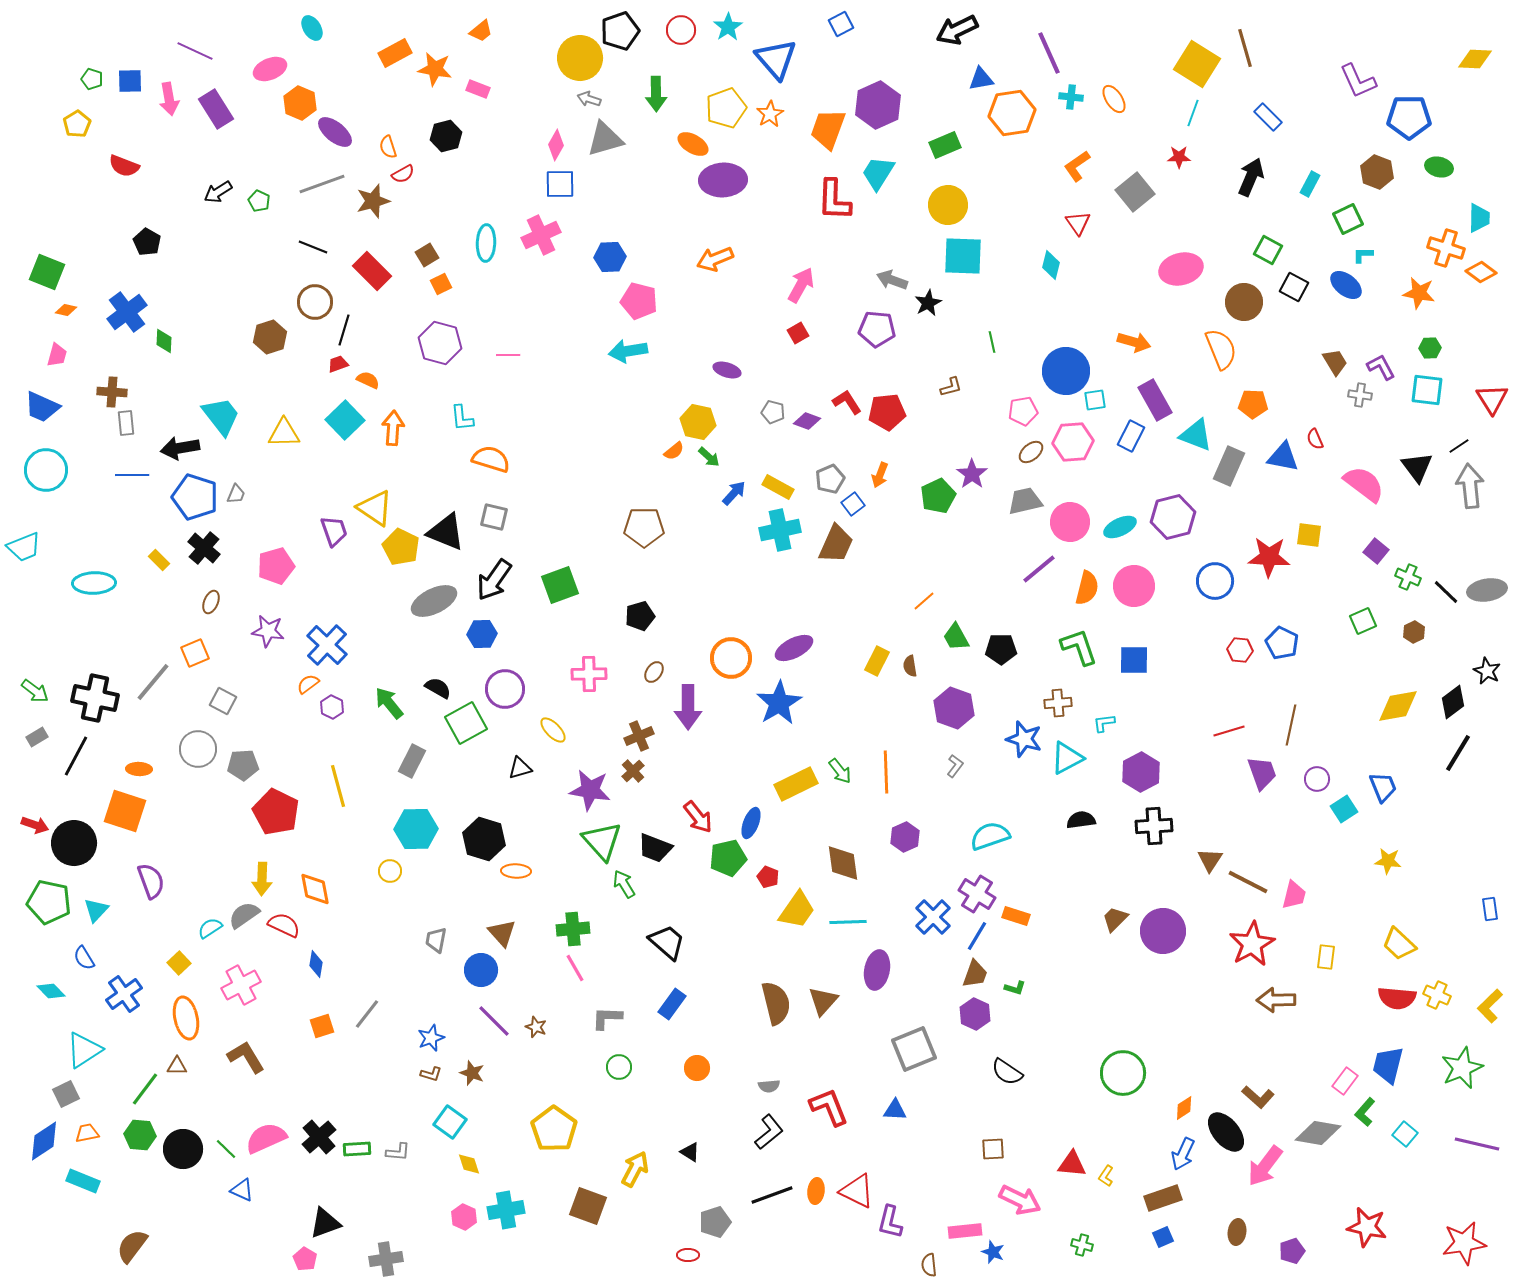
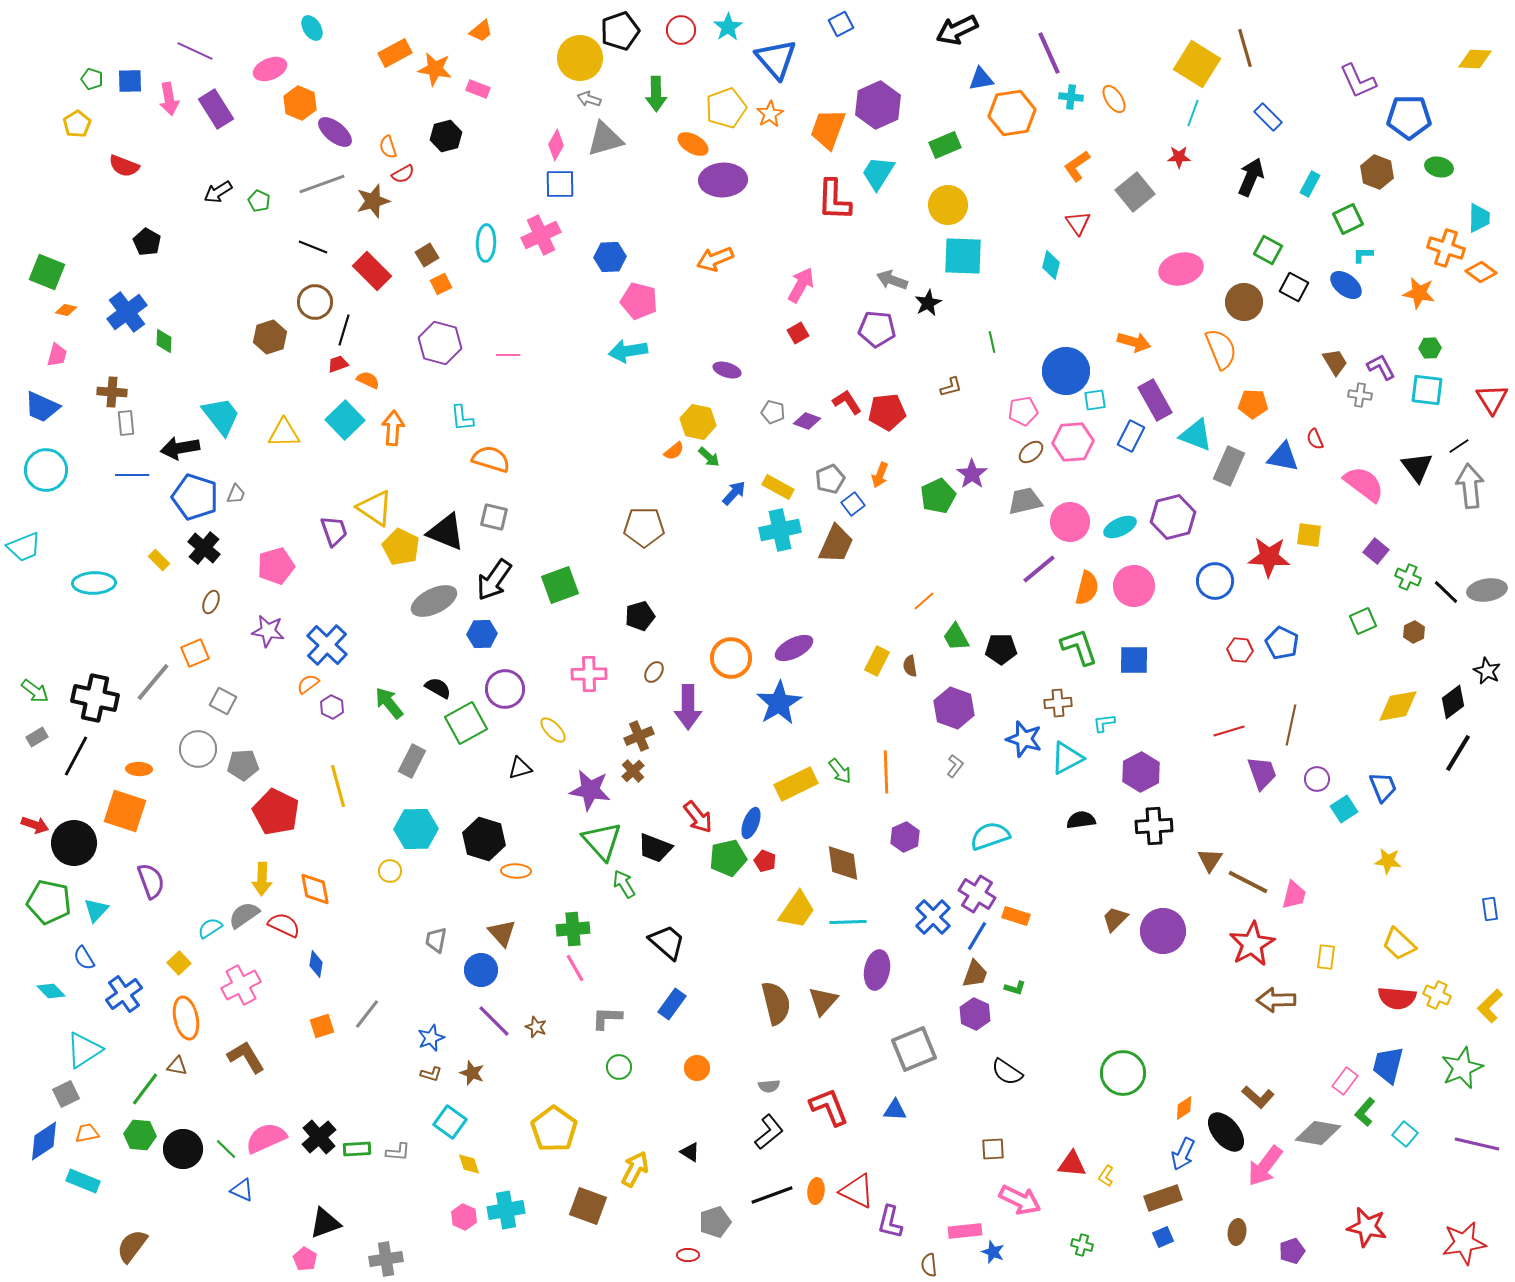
red pentagon at (768, 877): moved 3 px left, 16 px up
brown triangle at (177, 1066): rotated 10 degrees clockwise
